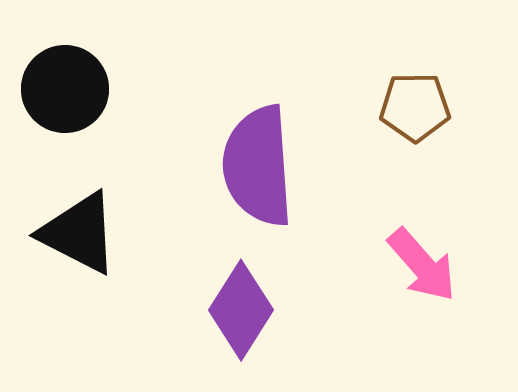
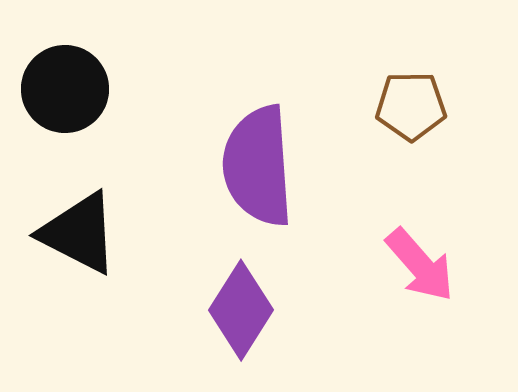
brown pentagon: moved 4 px left, 1 px up
pink arrow: moved 2 px left
